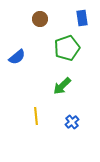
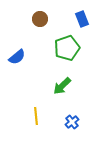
blue rectangle: moved 1 px down; rotated 14 degrees counterclockwise
